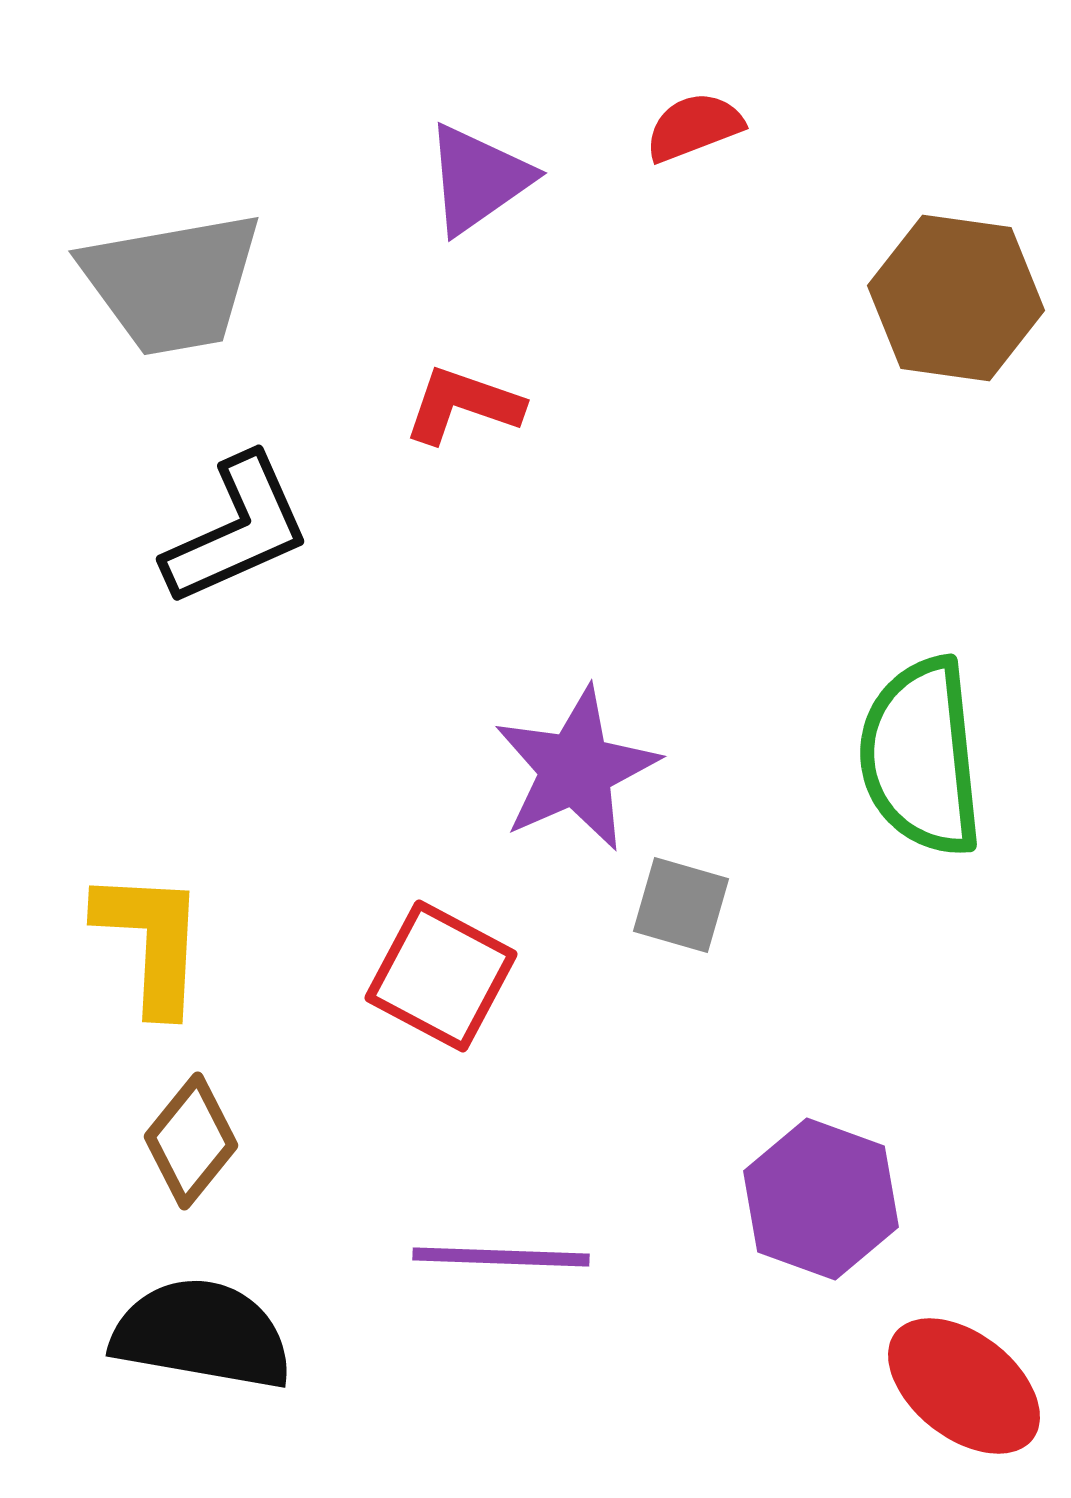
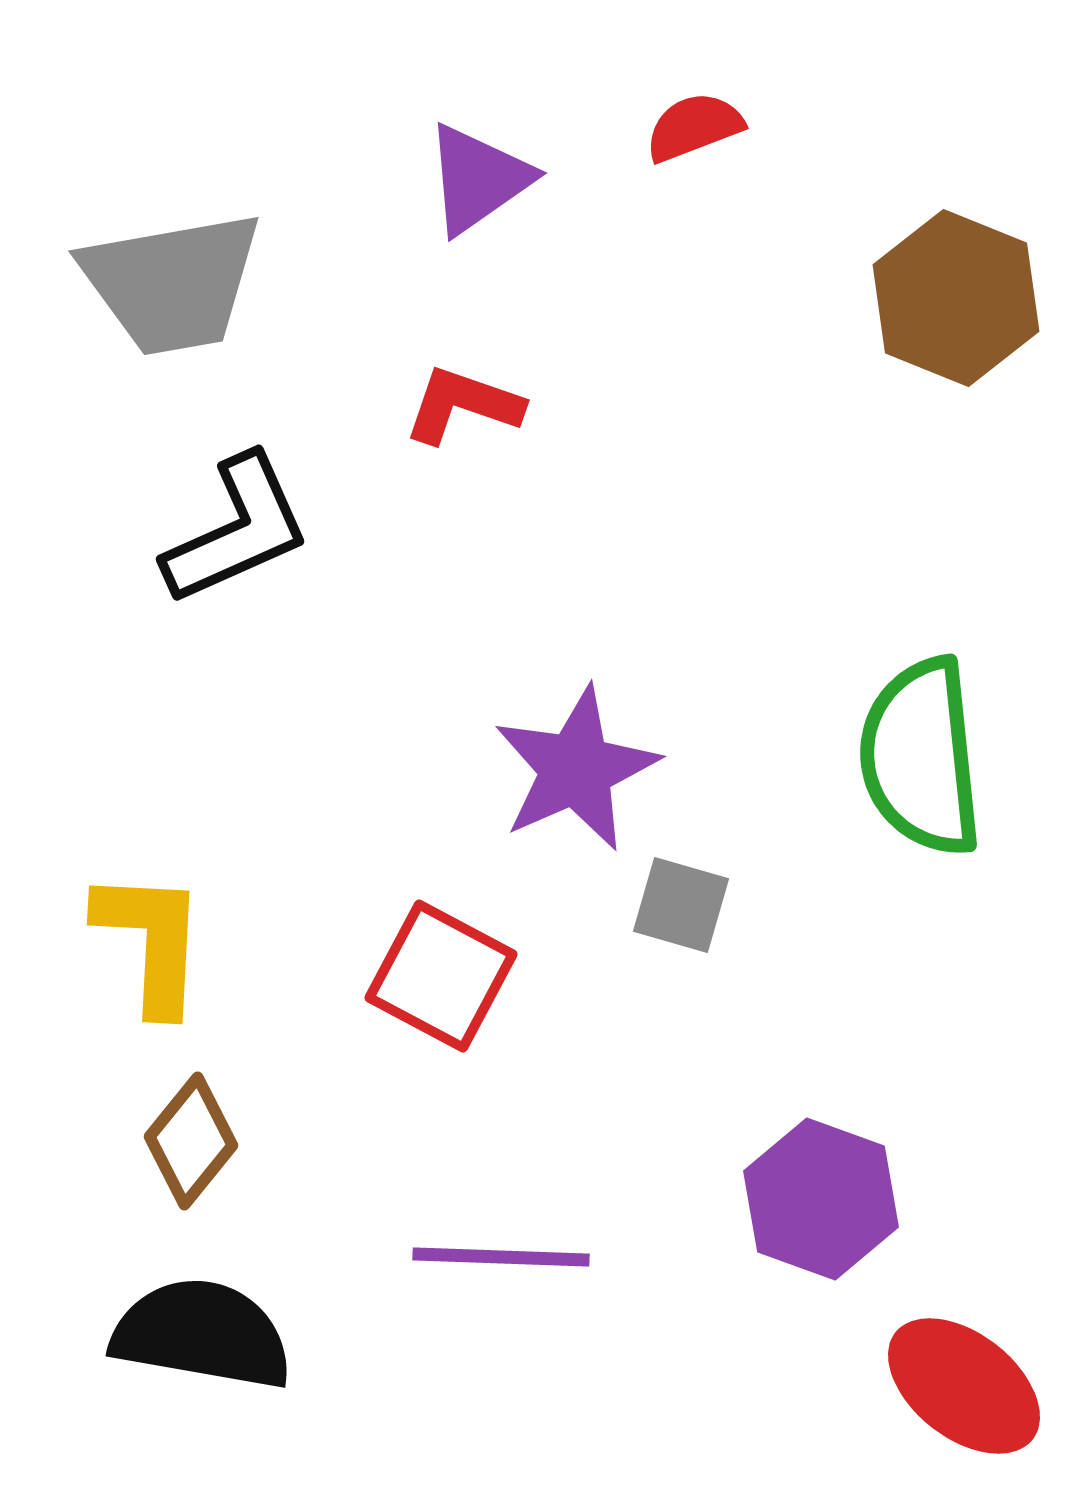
brown hexagon: rotated 14 degrees clockwise
